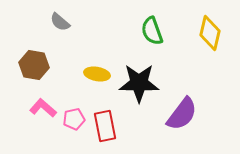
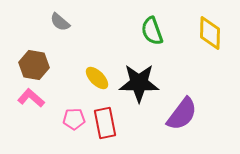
yellow diamond: rotated 12 degrees counterclockwise
yellow ellipse: moved 4 px down; rotated 35 degrees clockwise
pink L-shape: moved 12 px left, 10 px up
pink pentagon: rotated 10 degrees clockwise
red rectangle: moved 3 px up
